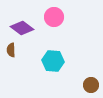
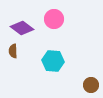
pink circle: moved 2 px down
brown semicircle: moved 2 px right, 1 px down
